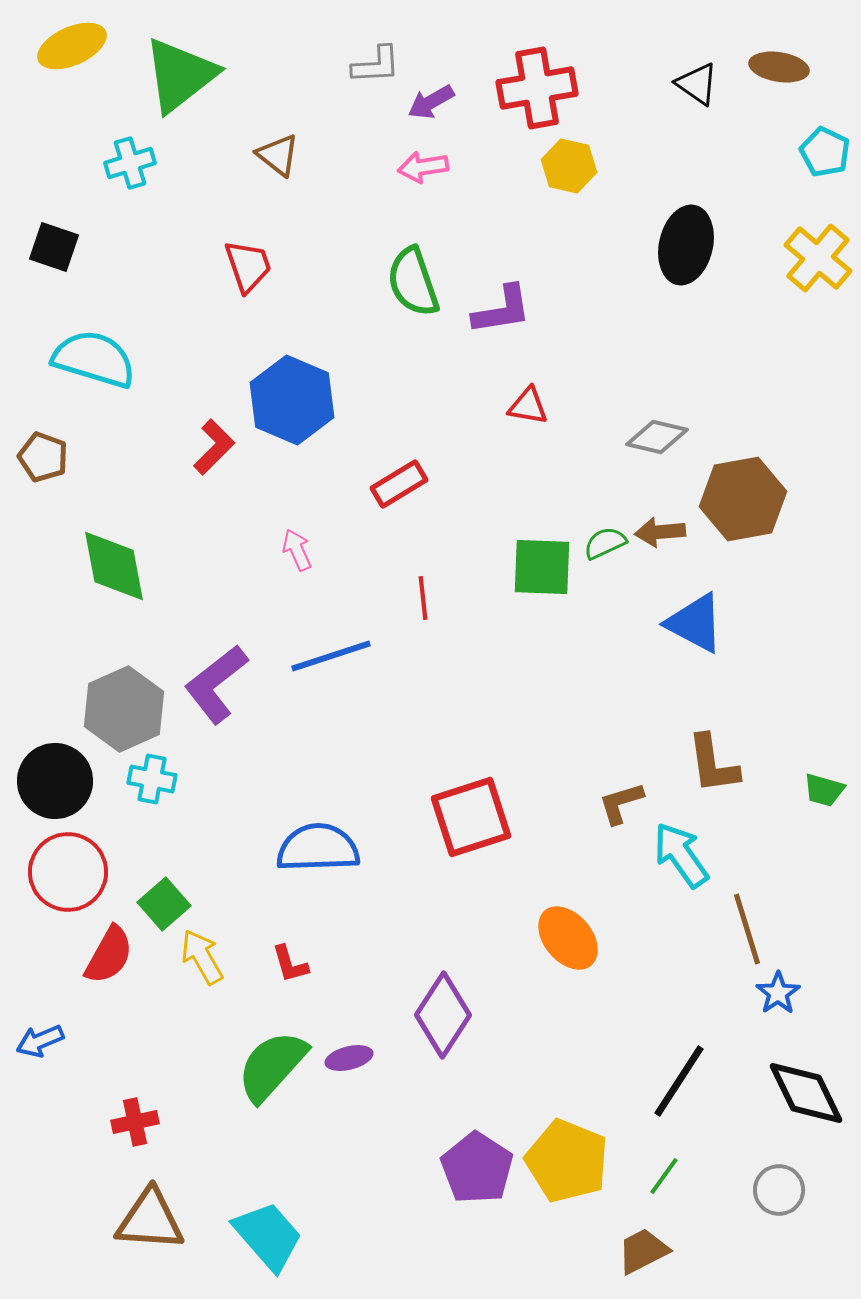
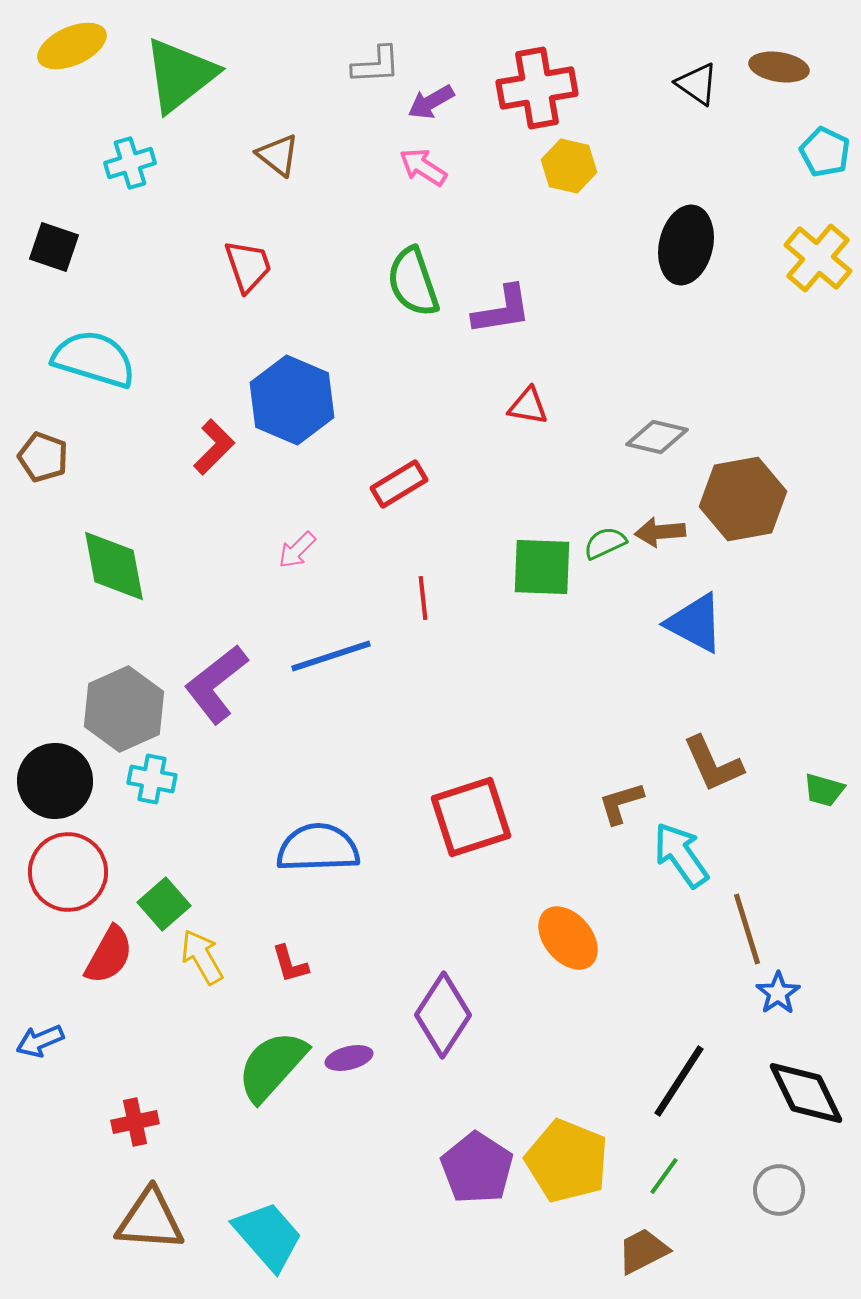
pink arrow at (423, 167): rotated 42 degrees clockwise
pink arrow at (297, 550): rotated 111 degrees counterclockwise
brown L-shape at (713, 764): rotated 16 degrees counterclockwise
